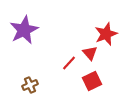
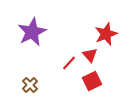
purple star: moved 8 px right, 2 px down
red triangle: moved 2 px down
brown cross: rotated 21 degrees counterclockwise
